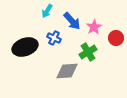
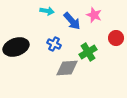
cyan arrow: rotated 112 degrees counterclockwise
pink star: moved 12 px up; rotated 21 degrees counterclockwise
blue cross: moved 6 px down
black ellipse: moved 9 px left
gray diamond: moved 3 px up
